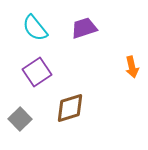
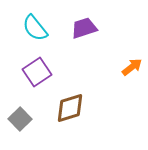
orange arrow: rotated 115 degrees counterclockwise
